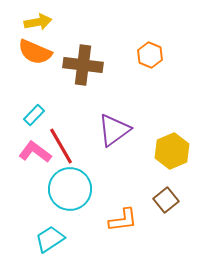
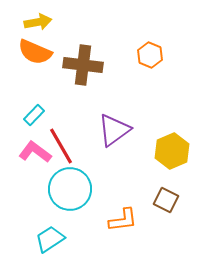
brown square: rotated 25 degrees counterclockwise
